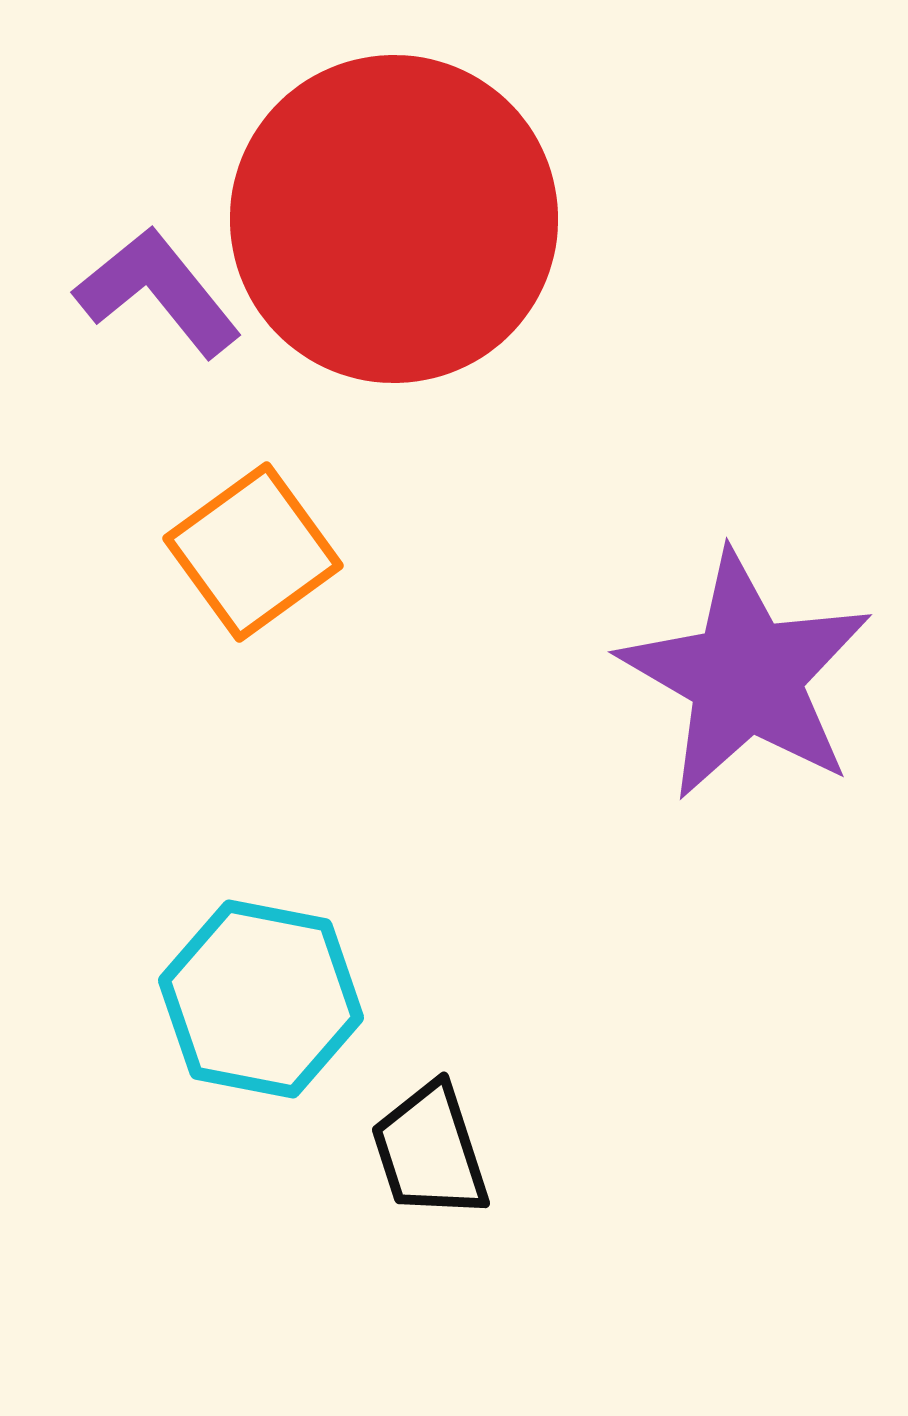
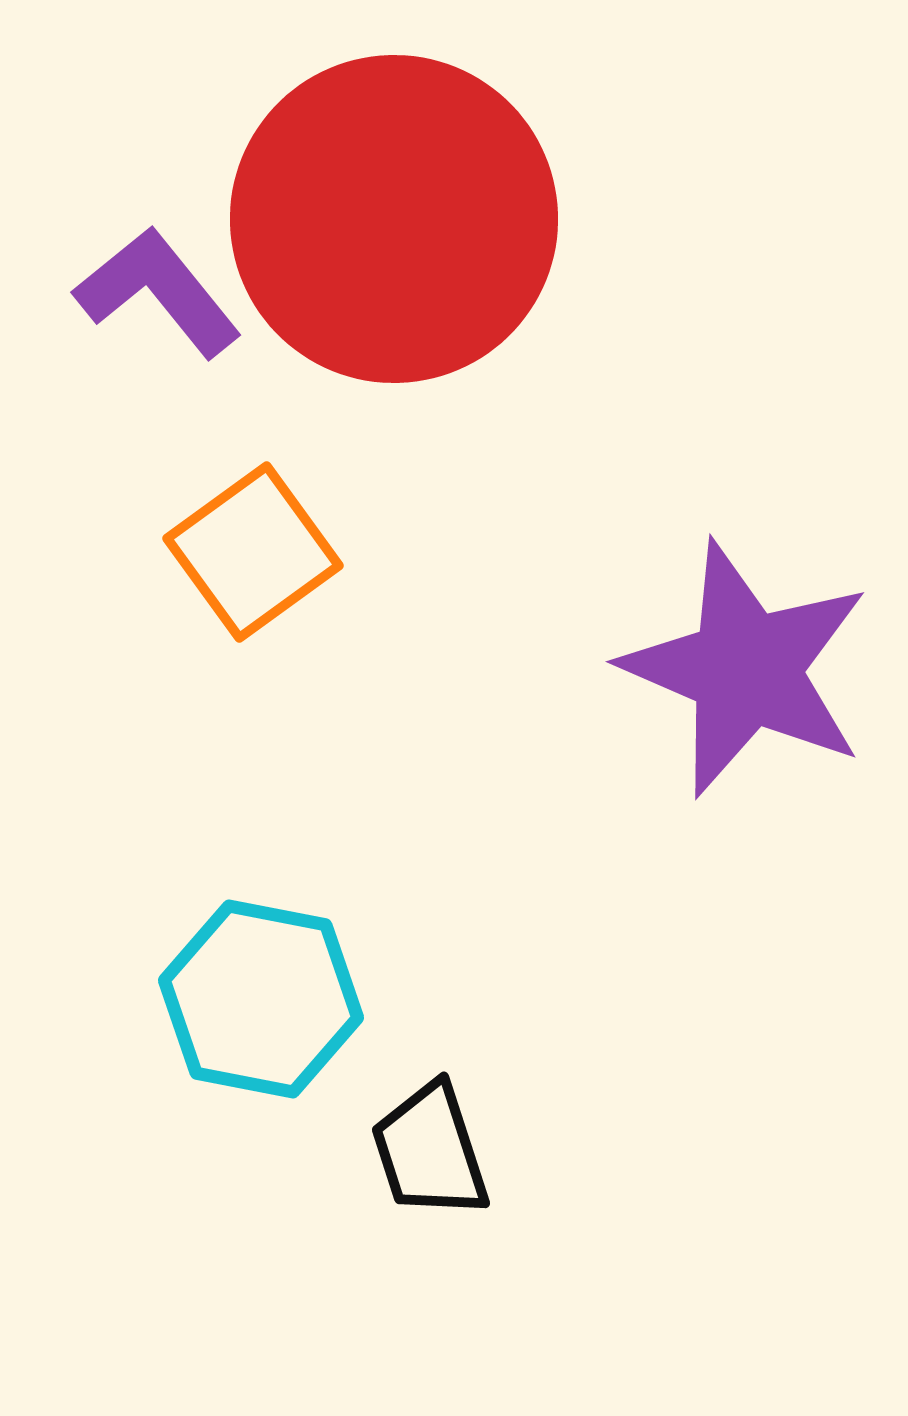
purple star: moved 7 px up; rotated 7 degrees counterclockwise
